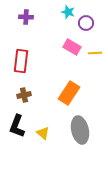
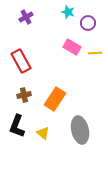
purple cross: rotated 32 degrees counterclockwise
purple circle: moved 2 px right
red rectangle: rotated 35 degrees counterclockwise
orange rectangle: moved 14 px left, 6 px down
